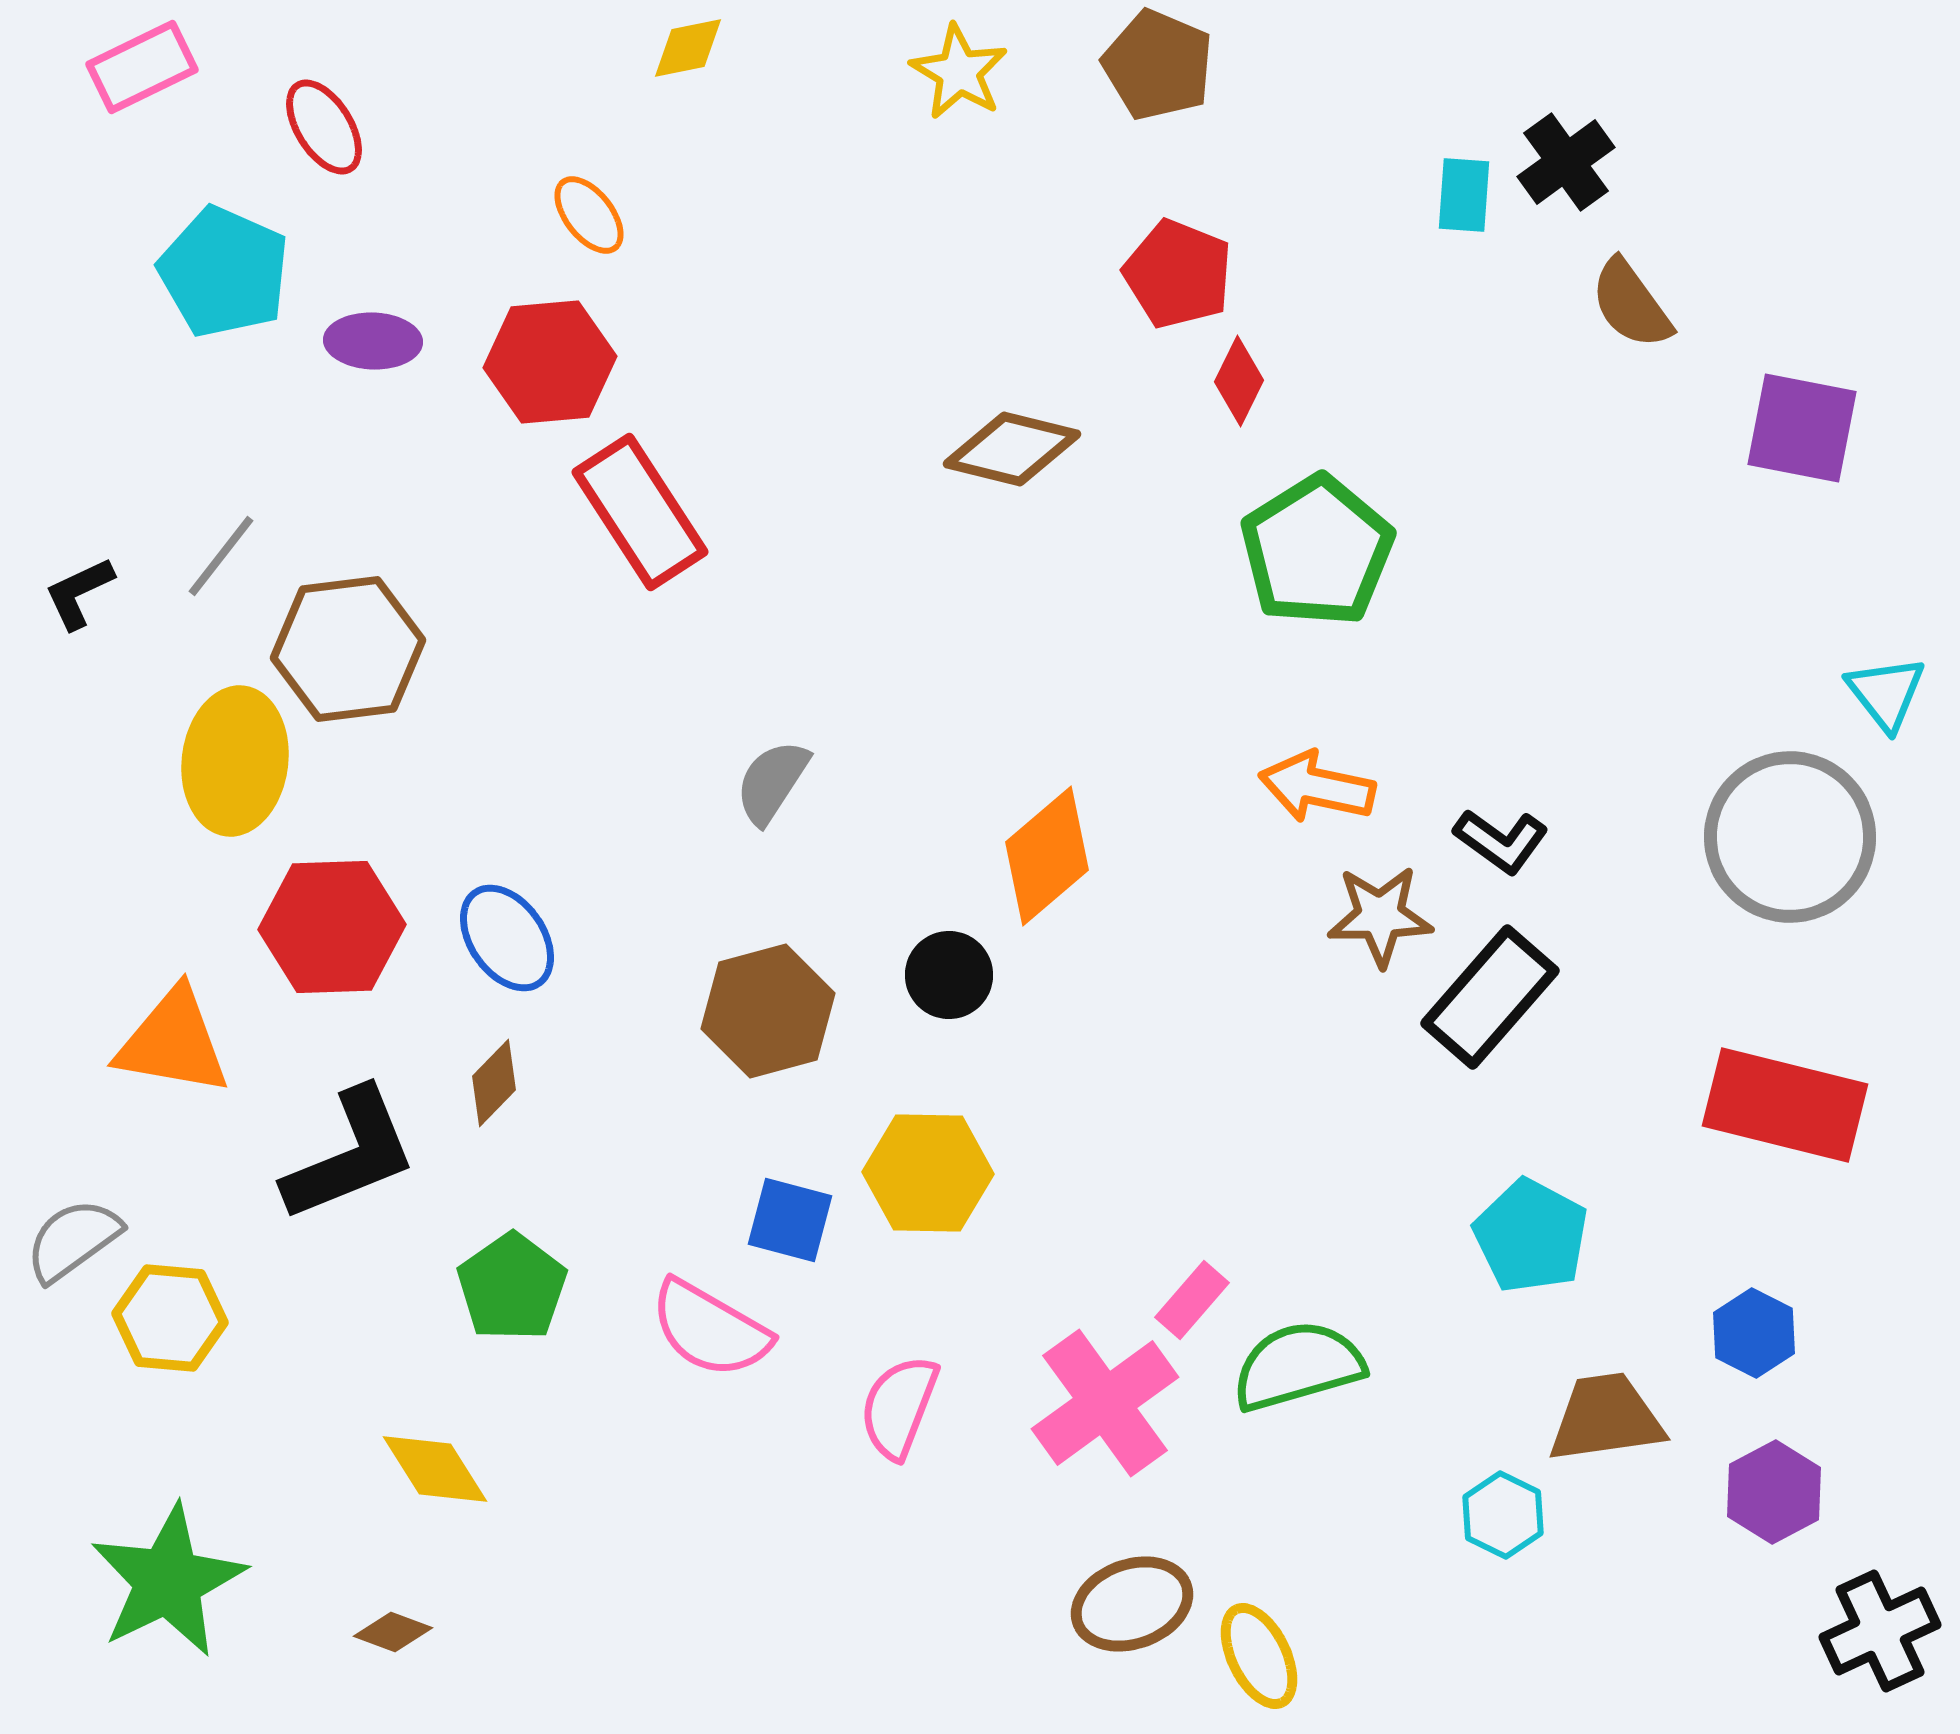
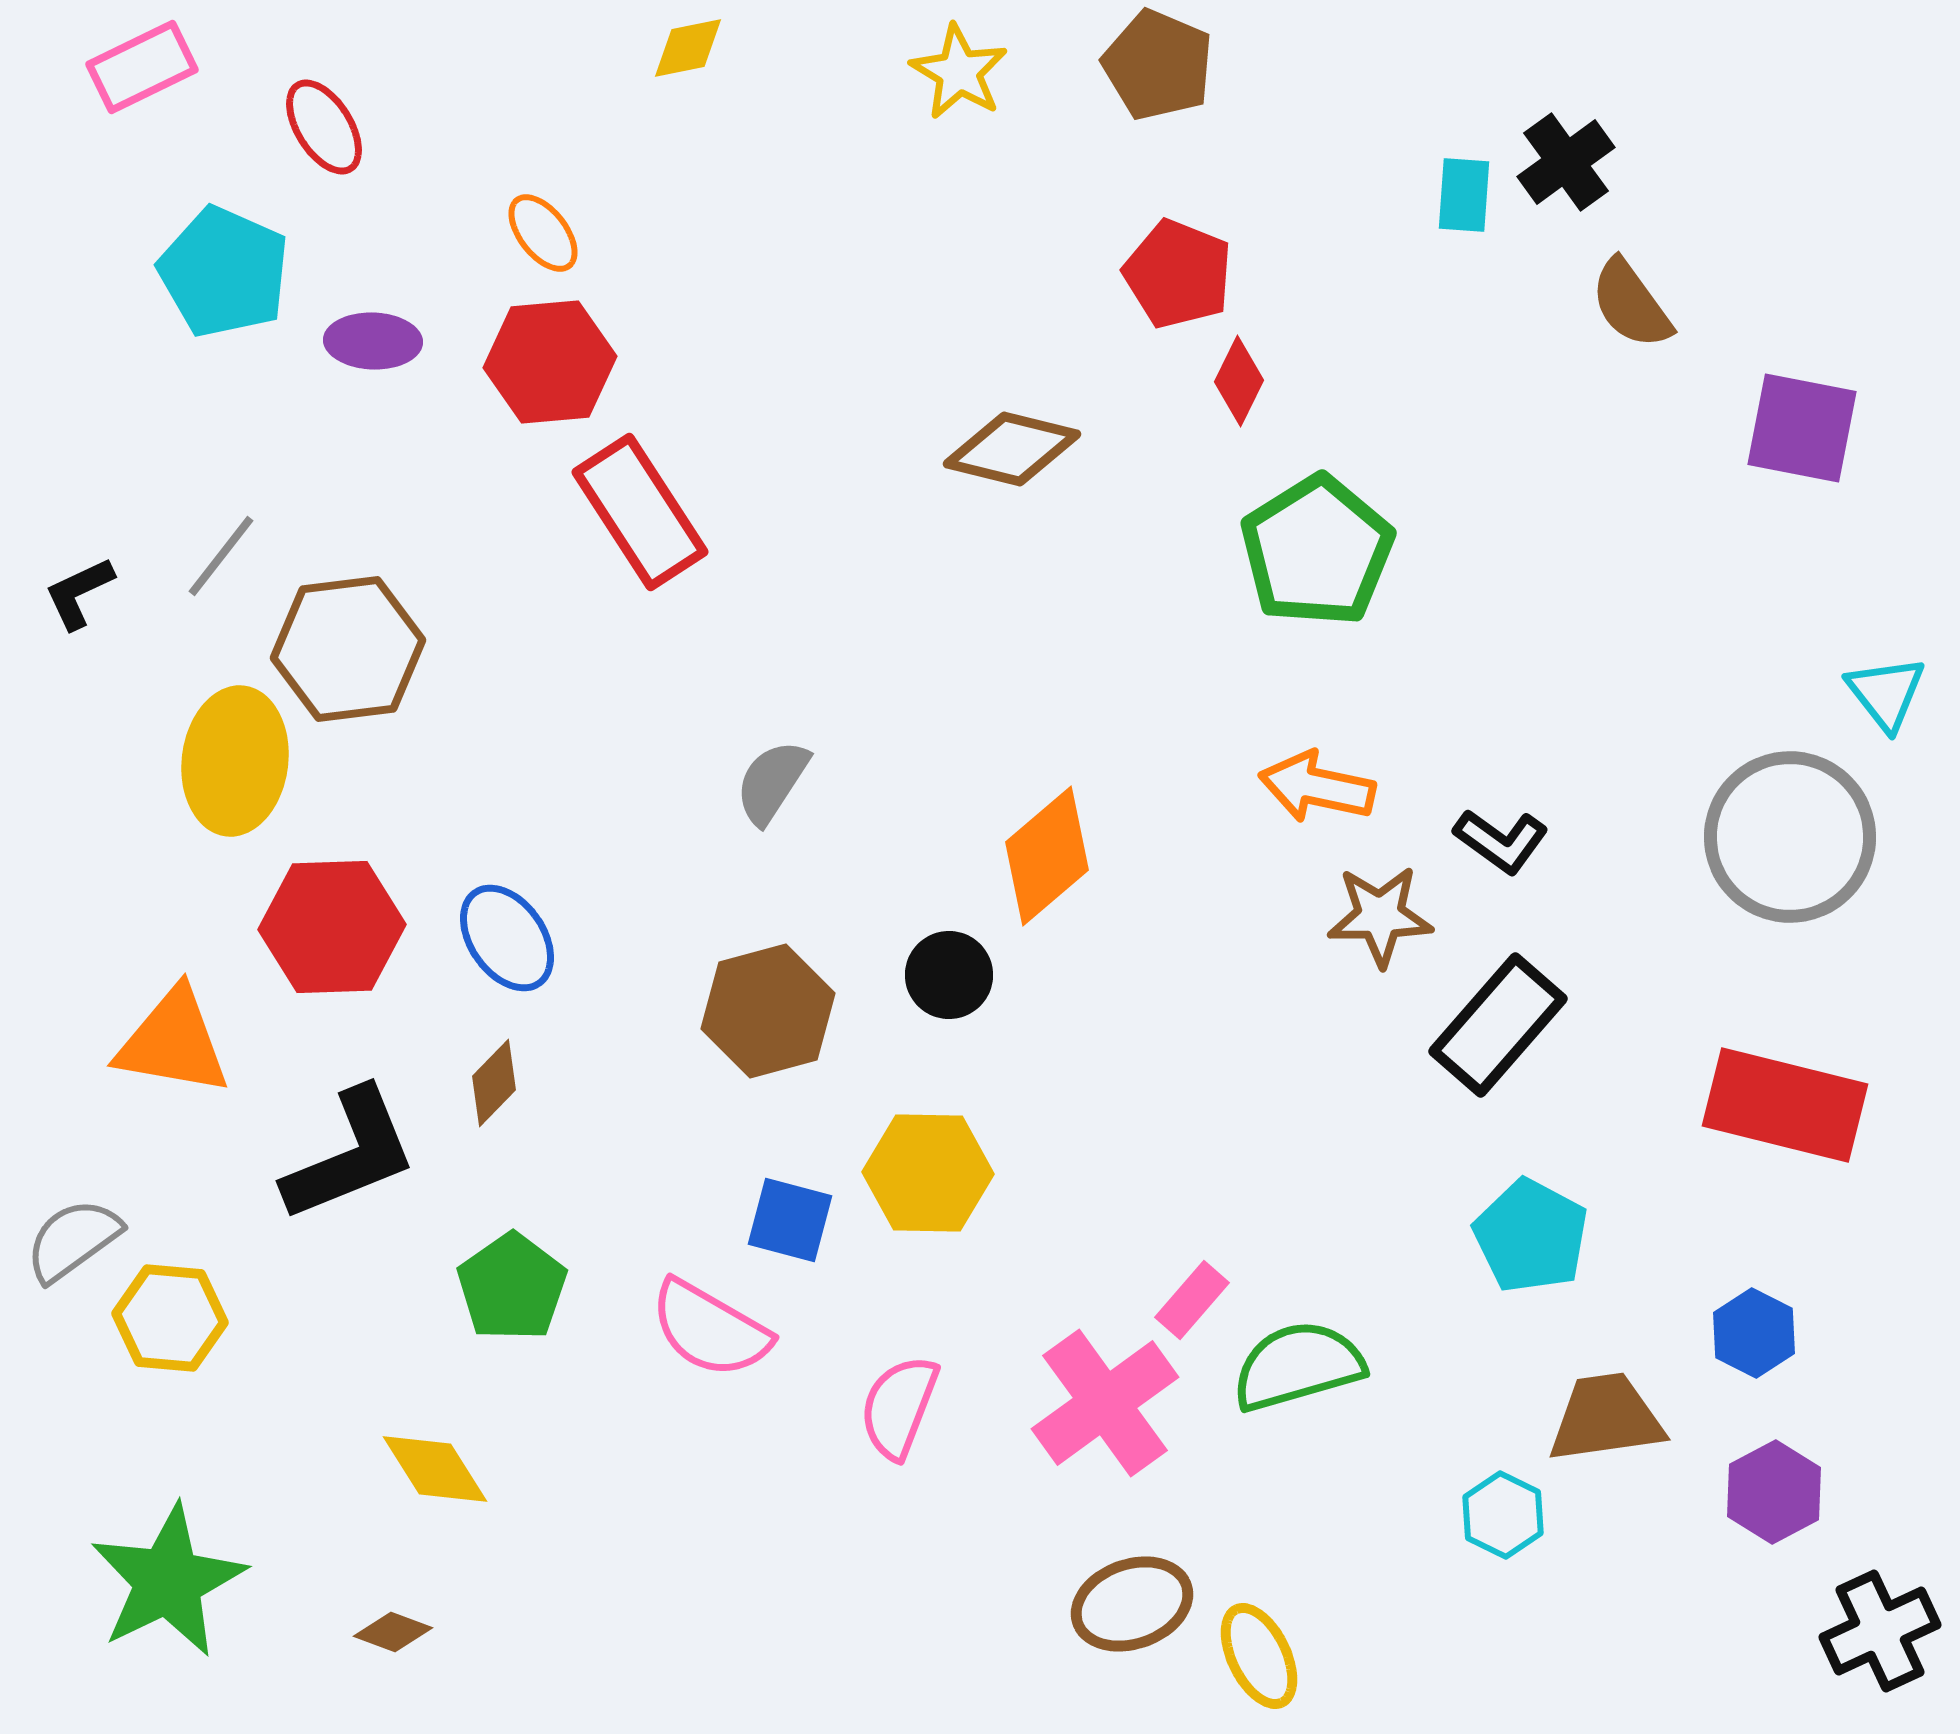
orange ellipse at (589, 215): moved 46 px left, 18 px down
black rectangle at (1490, 997): moved 8 px right, 28 px down
